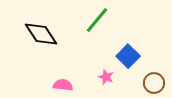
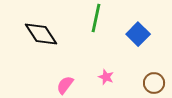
green line: moved 1 px left, 2 px up; rotated 28 degrees counterclockwise
blue square: moved 10 px right, 22 px up
pink semicircle: moved 2 px right; rotated 60 degrees counterclockwise
